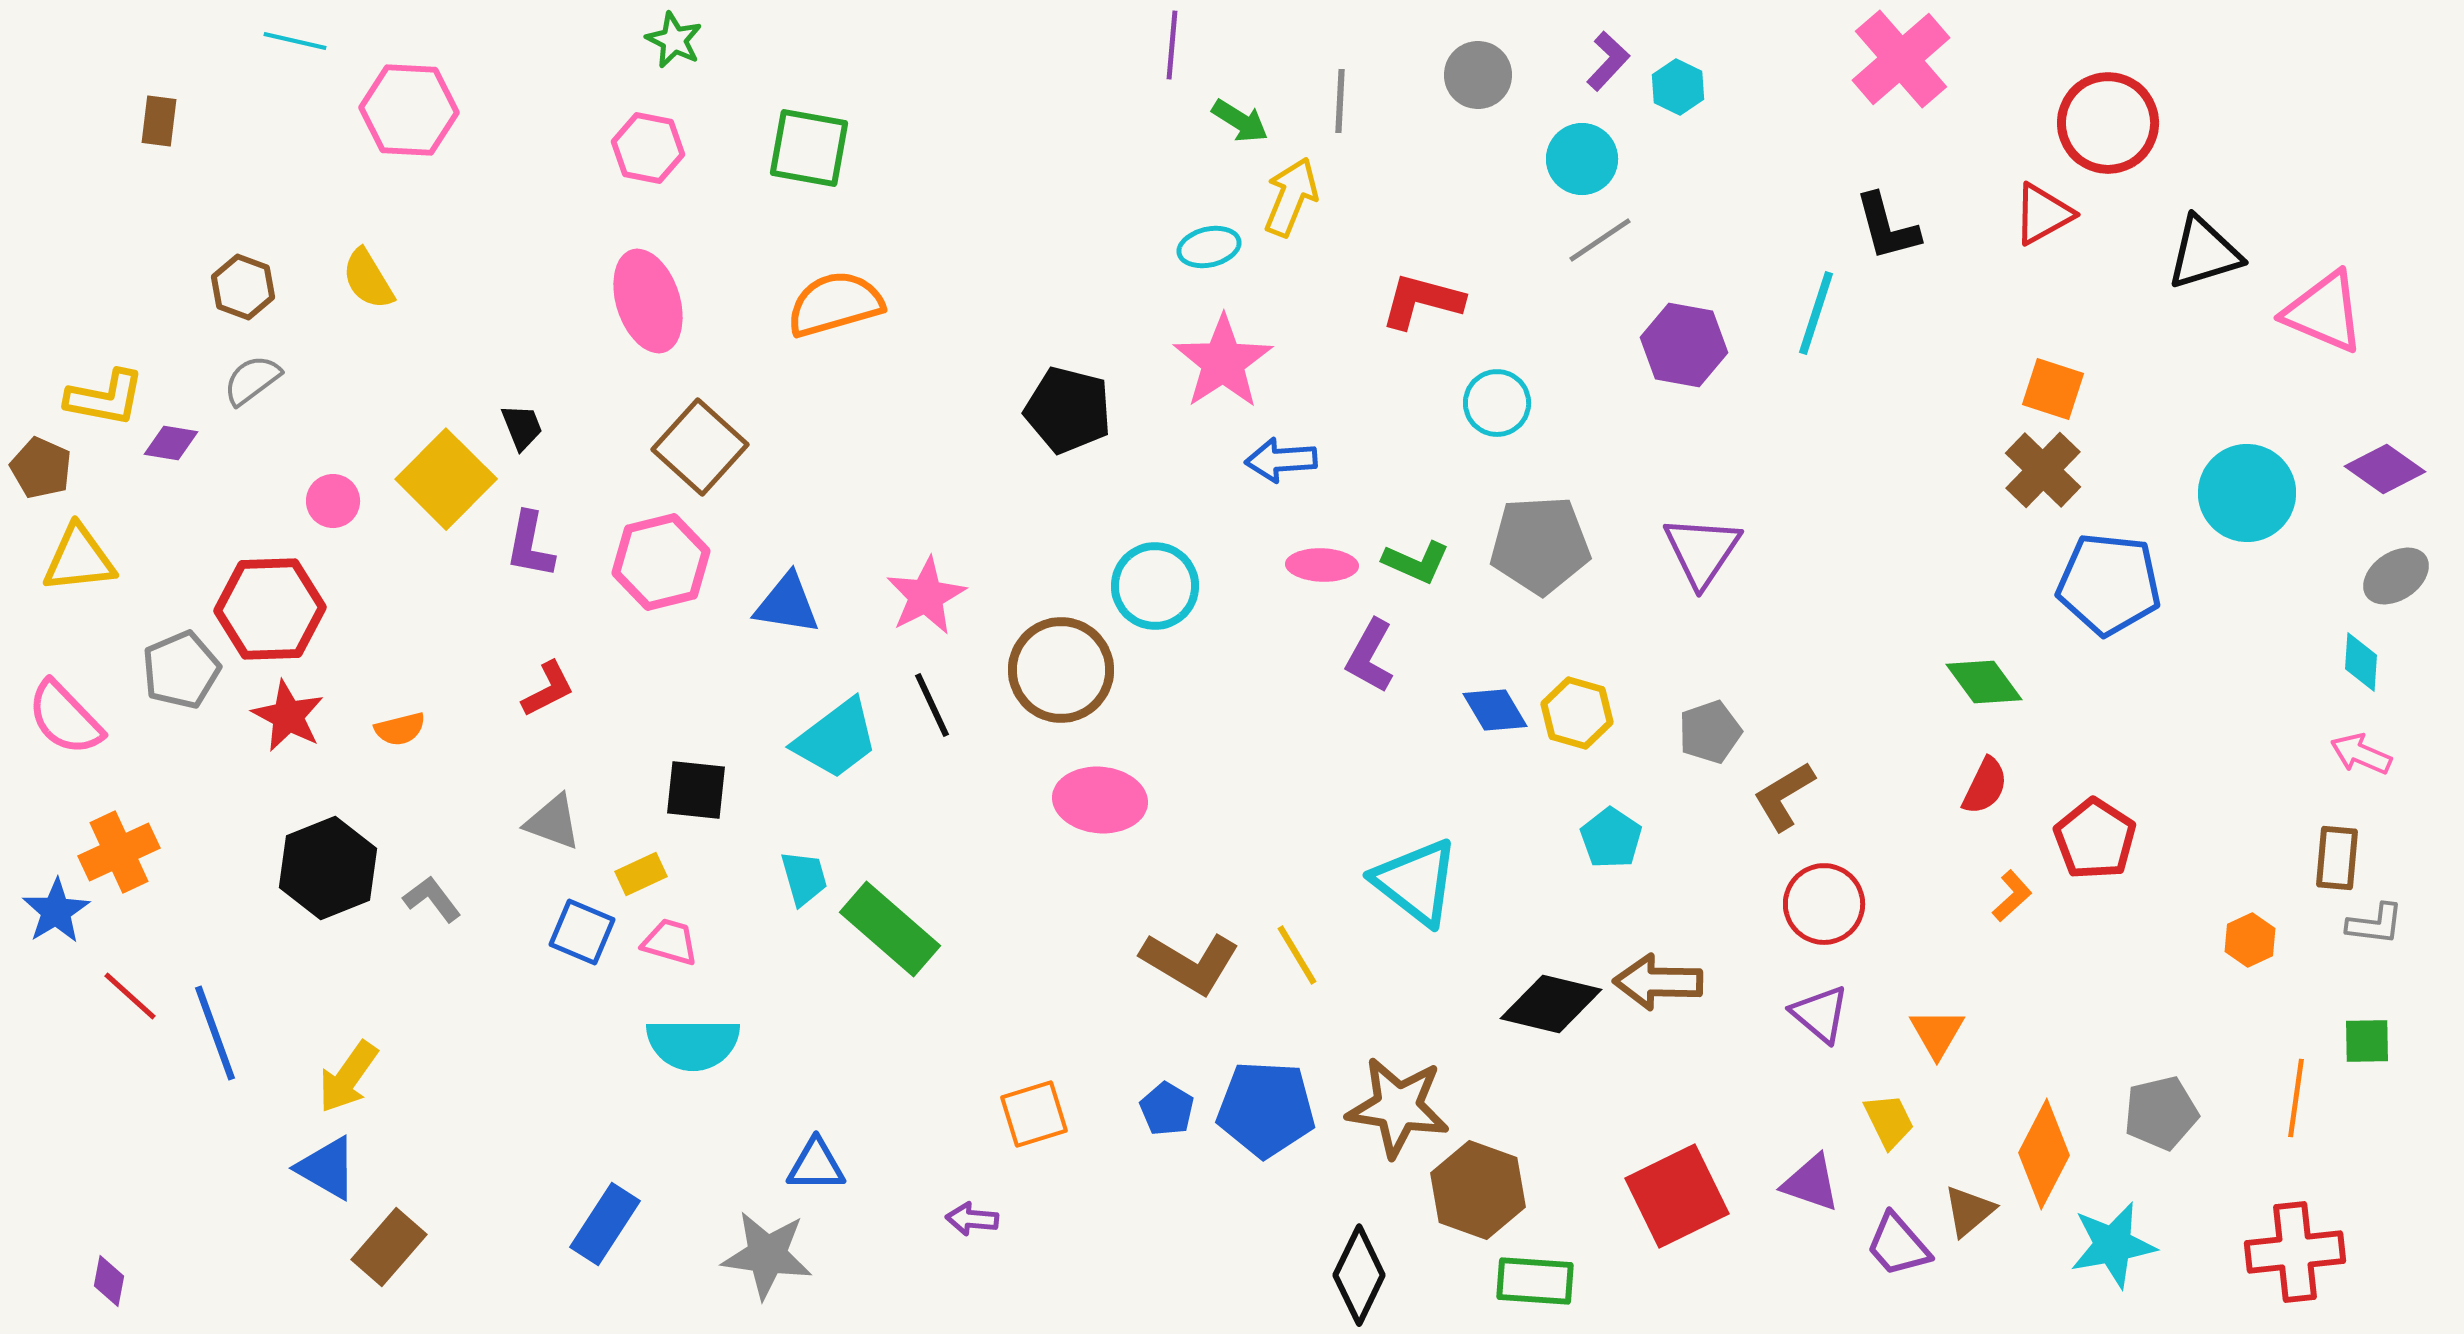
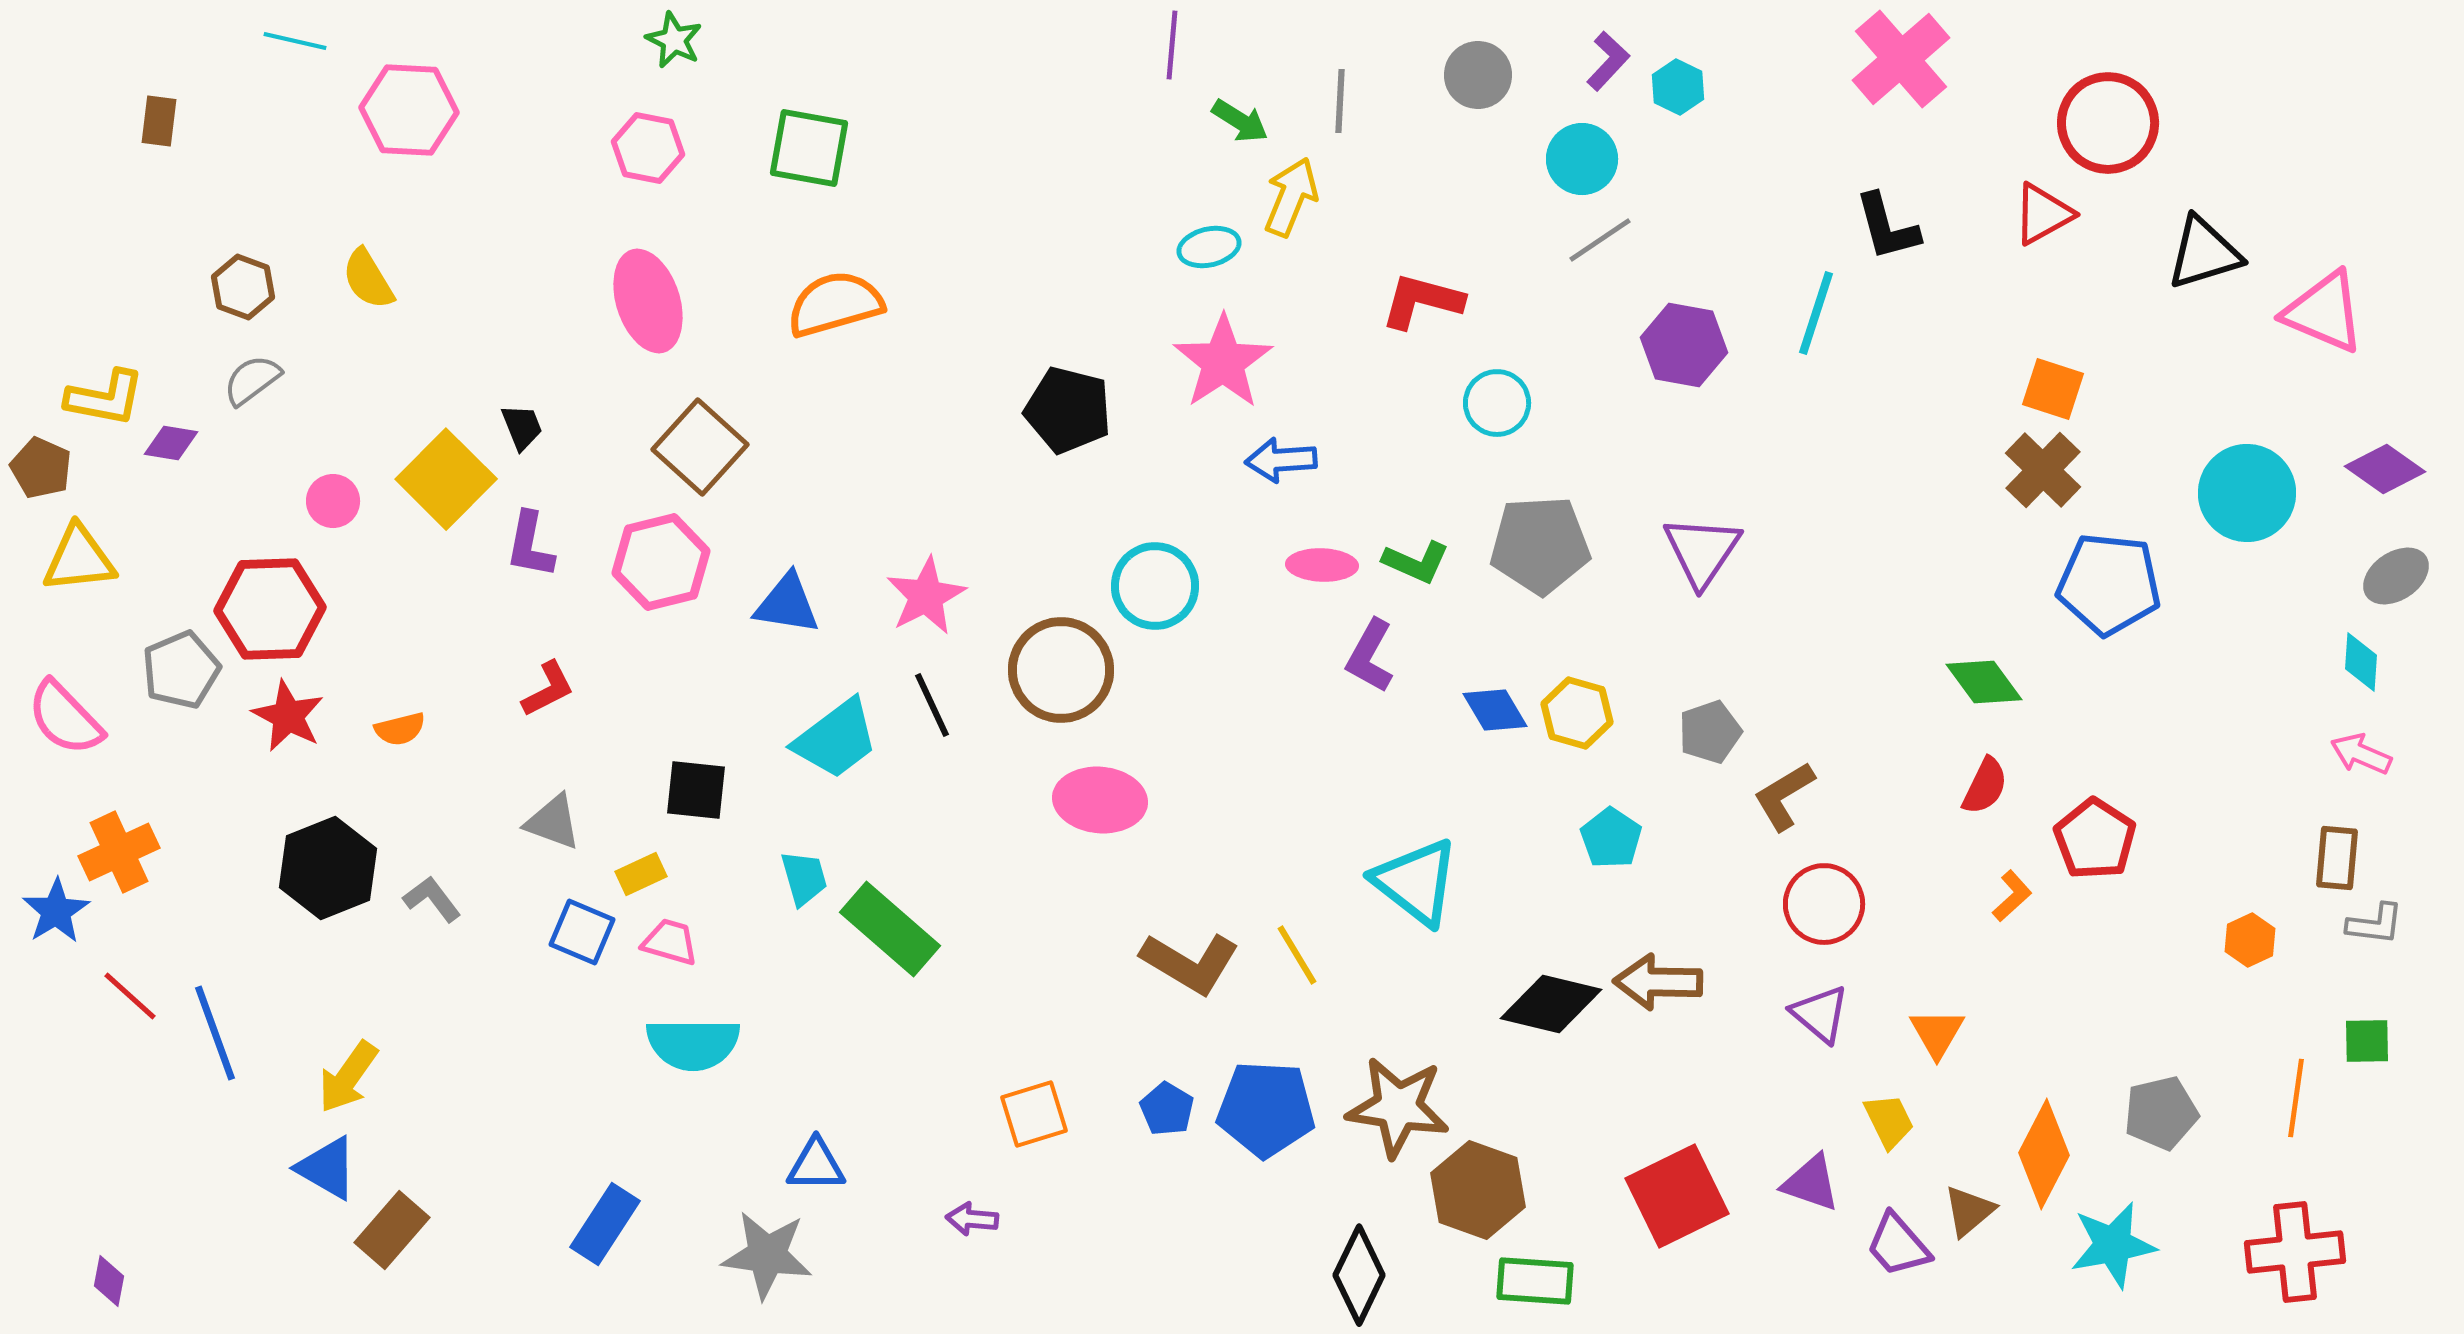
brown rectangle at (389, 1247): moved 3 px right, 17 px up
